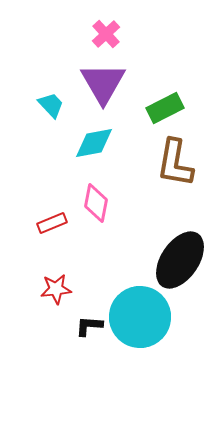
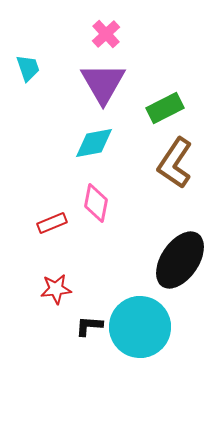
cyan trapezoid: moved 23 px left, 37 px up; rotated 24 degrees clockwise
brown L-shape: rotated 24 degrees clockwise
cyan circle: moved 10 px down
